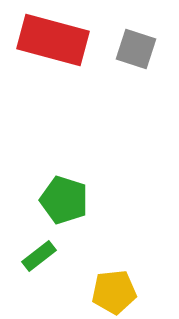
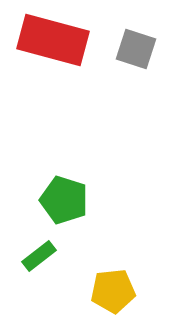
yellow pentagon: moved 1 px left, 1 px up
